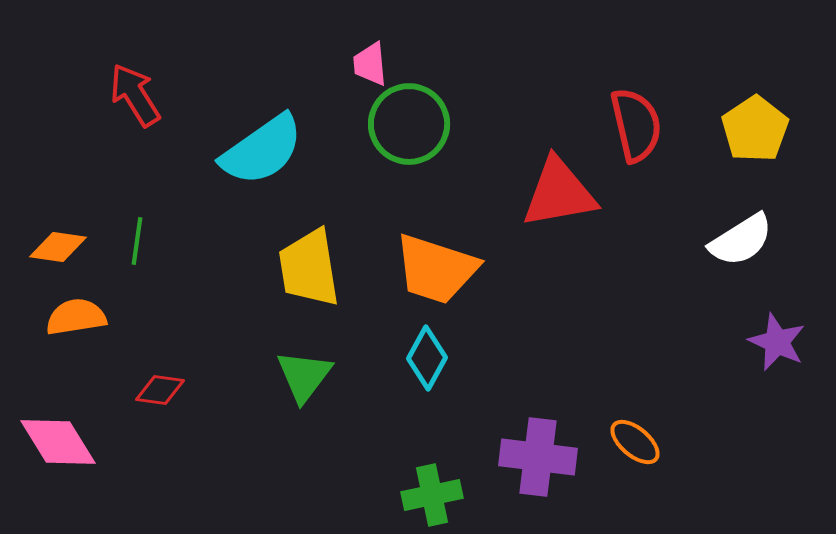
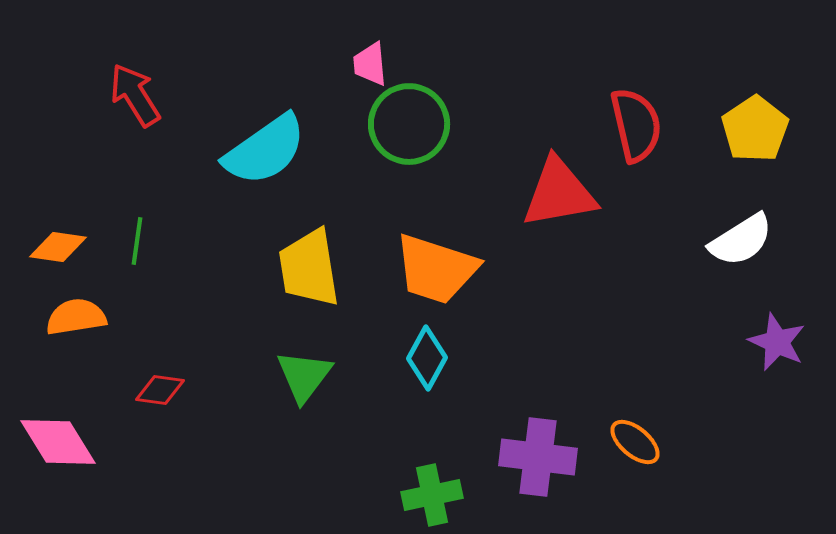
cyan semicircle: moved 3 px right
